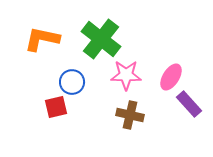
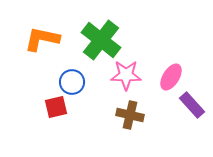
green cross: moved 1 px down
purple rectangle: moved 3 px right, 1 px down
